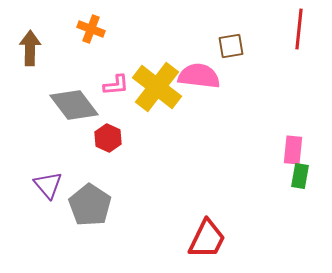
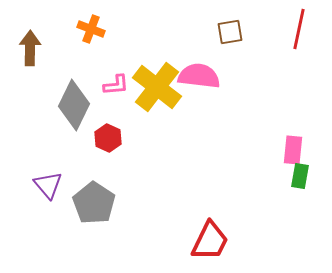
red line: rotated 6 degrees clockwise
brown square: moved 1 px left, 14 px up
gray diamond: rotated 63 degrees clockwise
gray pentagon: moved 4 px right, 2 px up
red trapezoid: moved 3 px right, 2 px down
